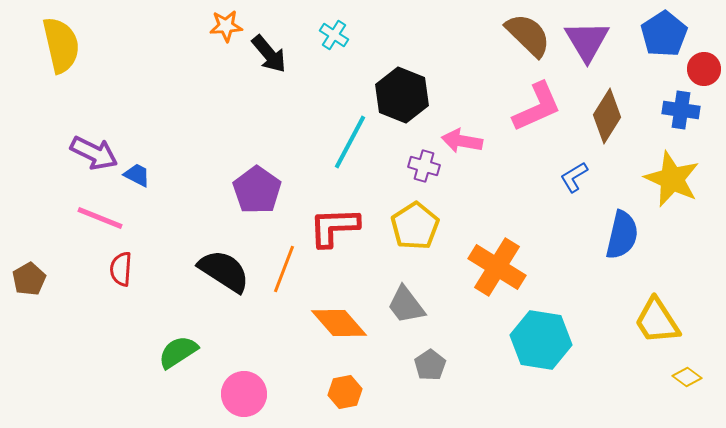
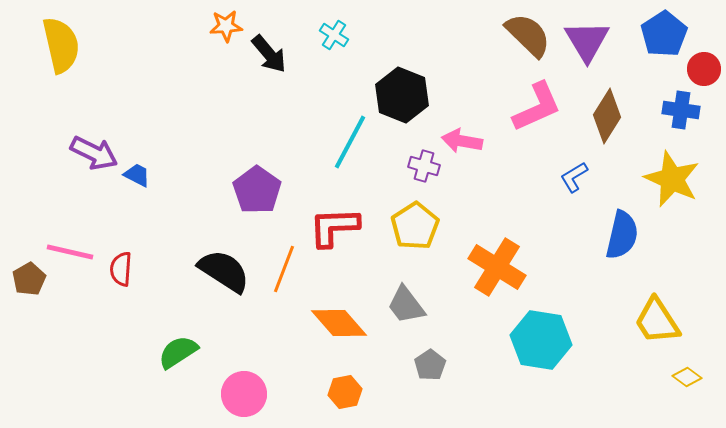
pink line: moved 30 px left, 34 px down; rotated 9 degrees counterclockwise
